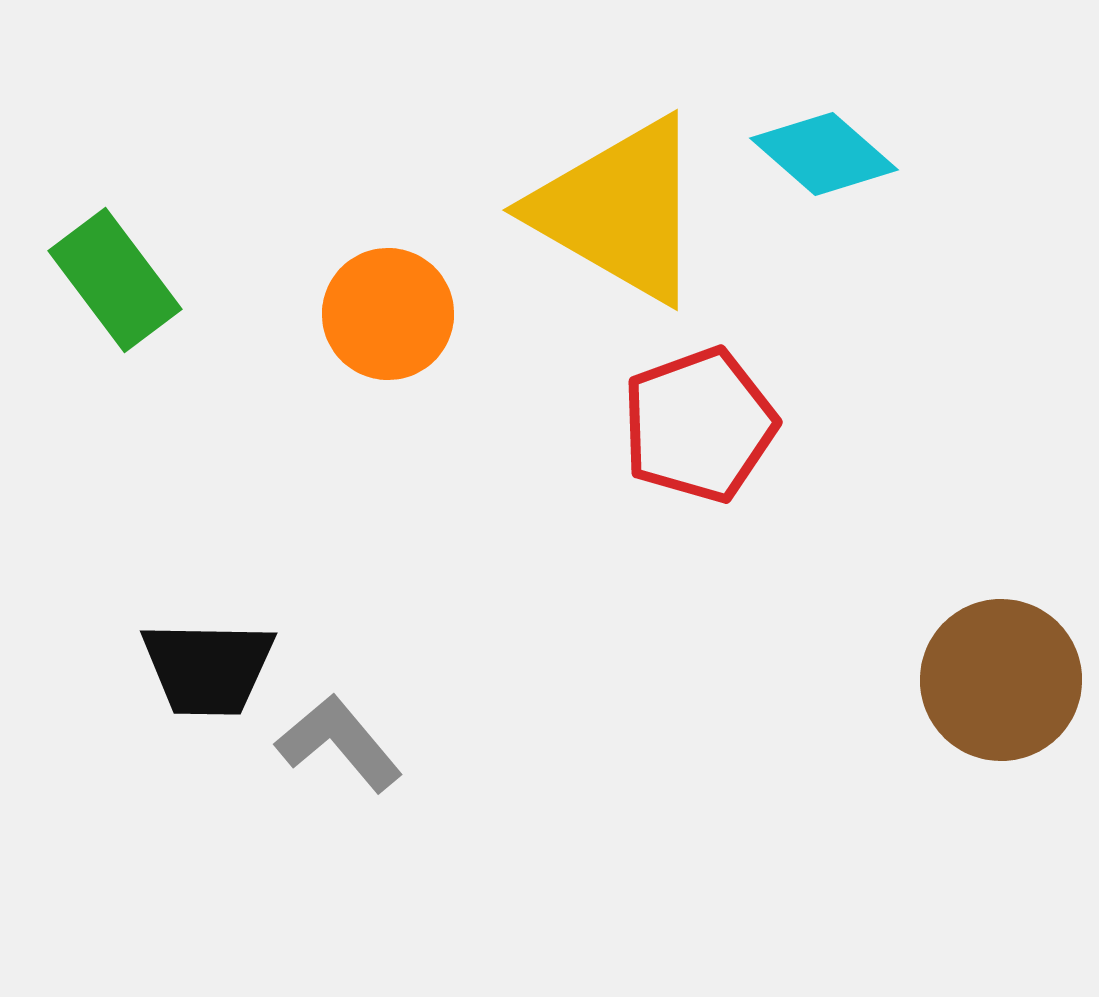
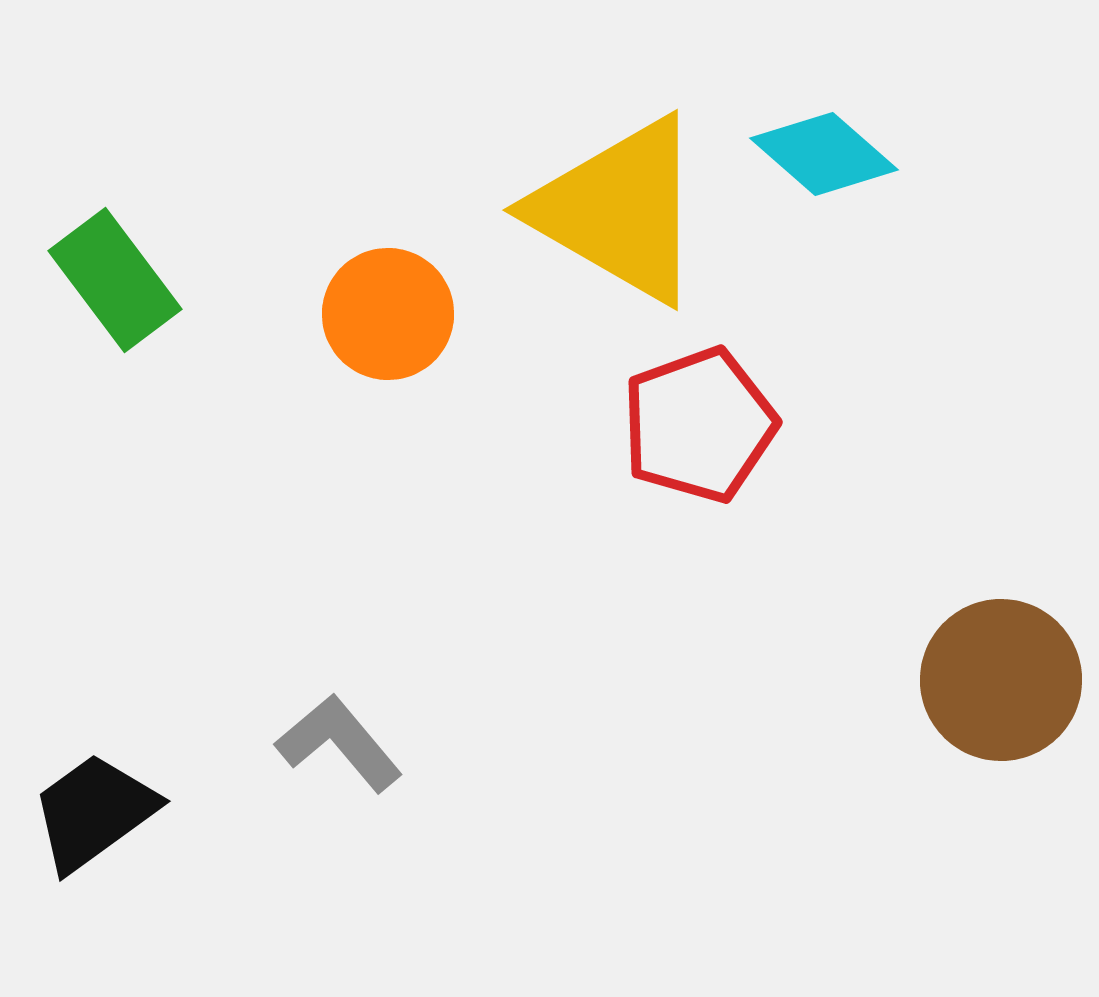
black trapezoid: moved 114 px left, 144 px down; rotated 143 degrees clockwise
